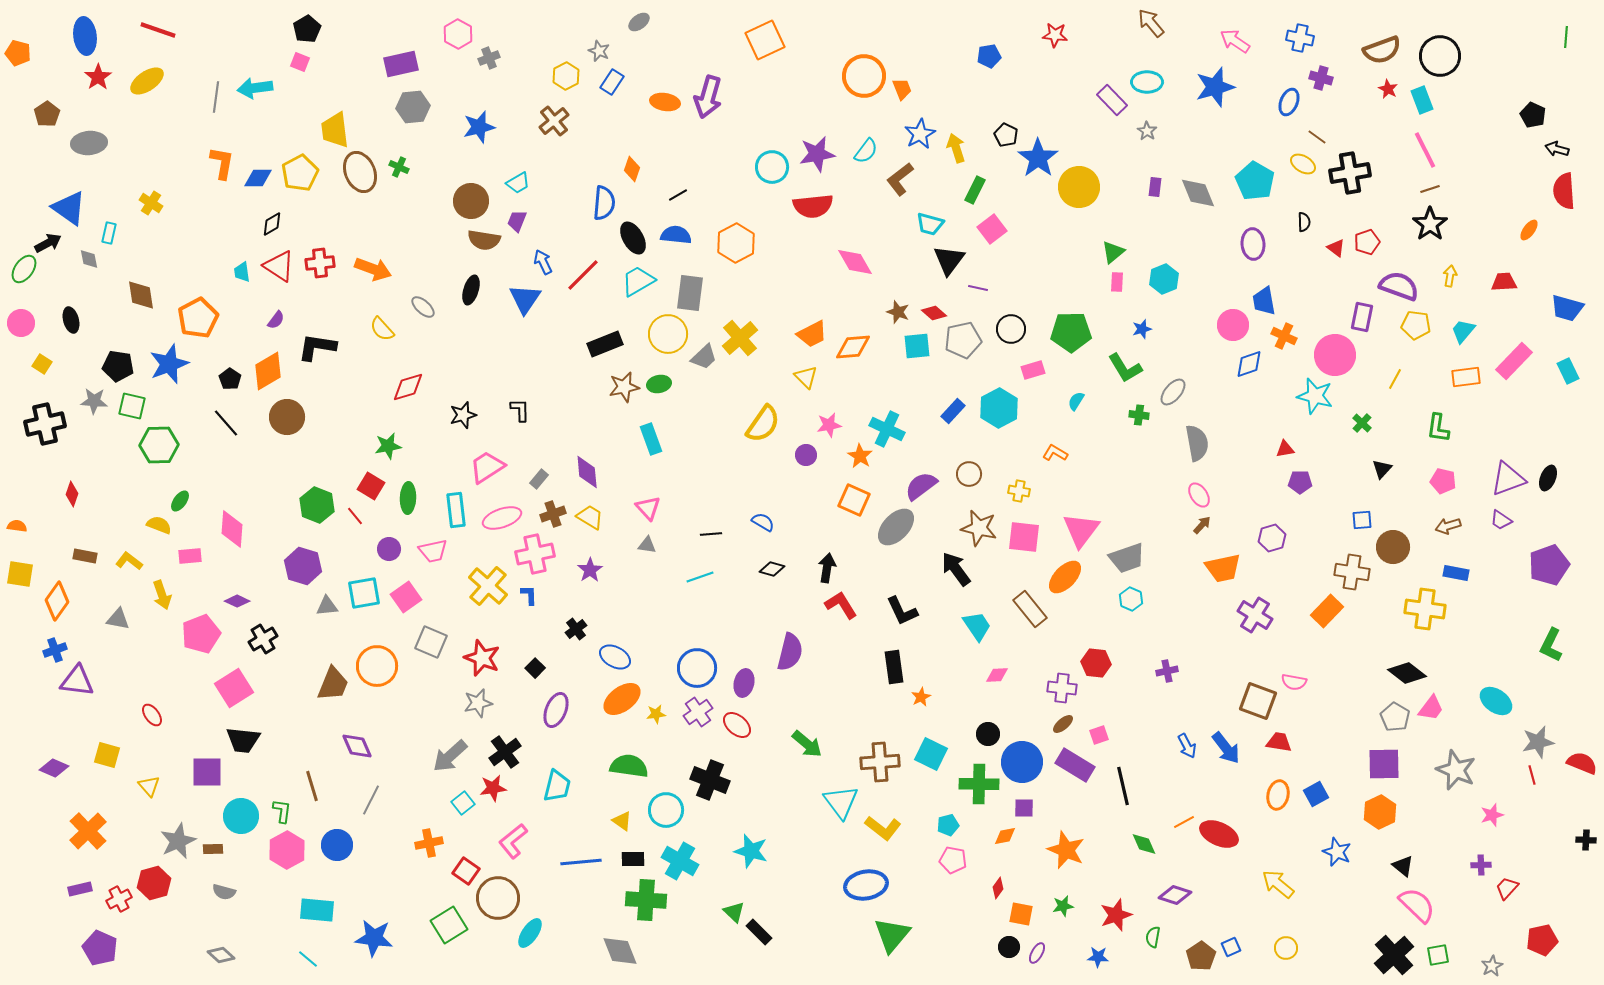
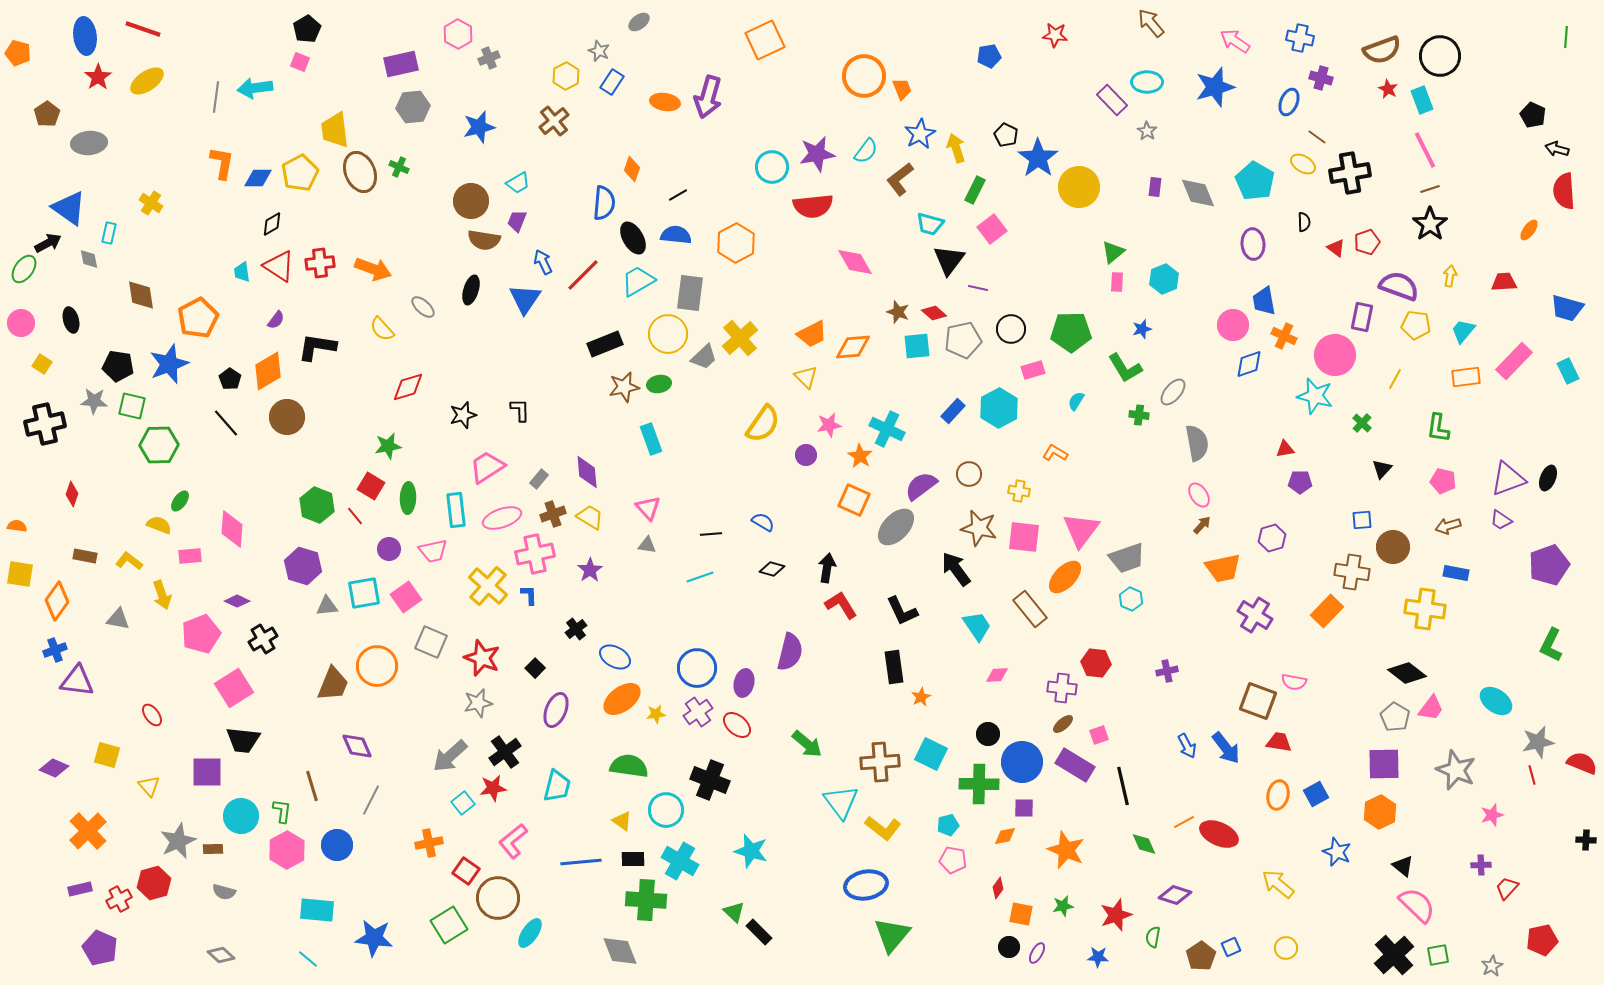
red line at (158, 30): moved 15 px left, 1 px up
